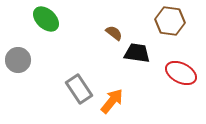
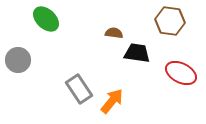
brown semicircle: rotated 30 degrees counterclockwise
